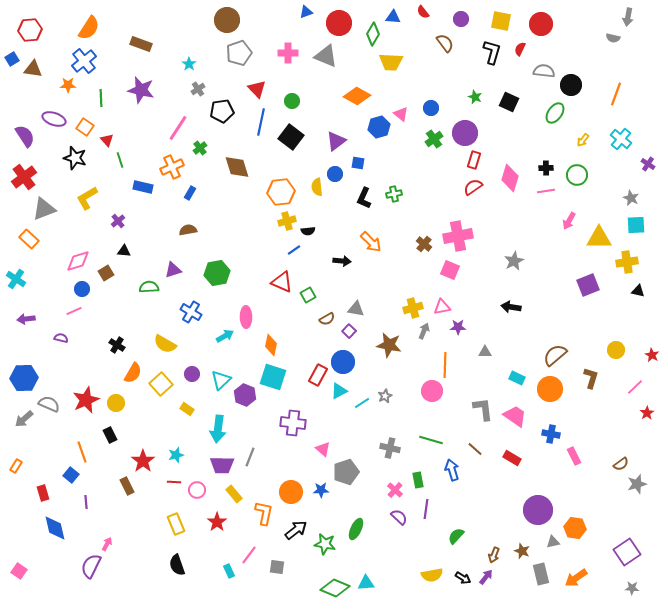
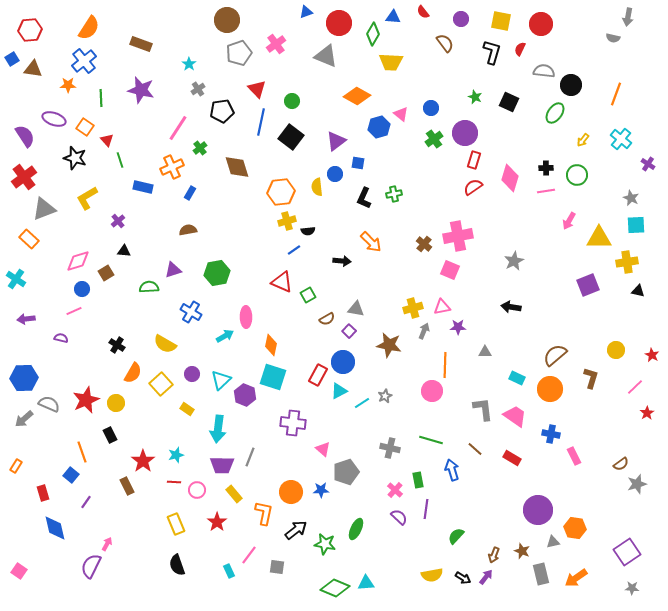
pink cross at (288, 53): moved 12 px left, 9 px up; rotated 36 degrees counterclockwise
purple line at (86, 502): rotated 40 degrees clockwise
